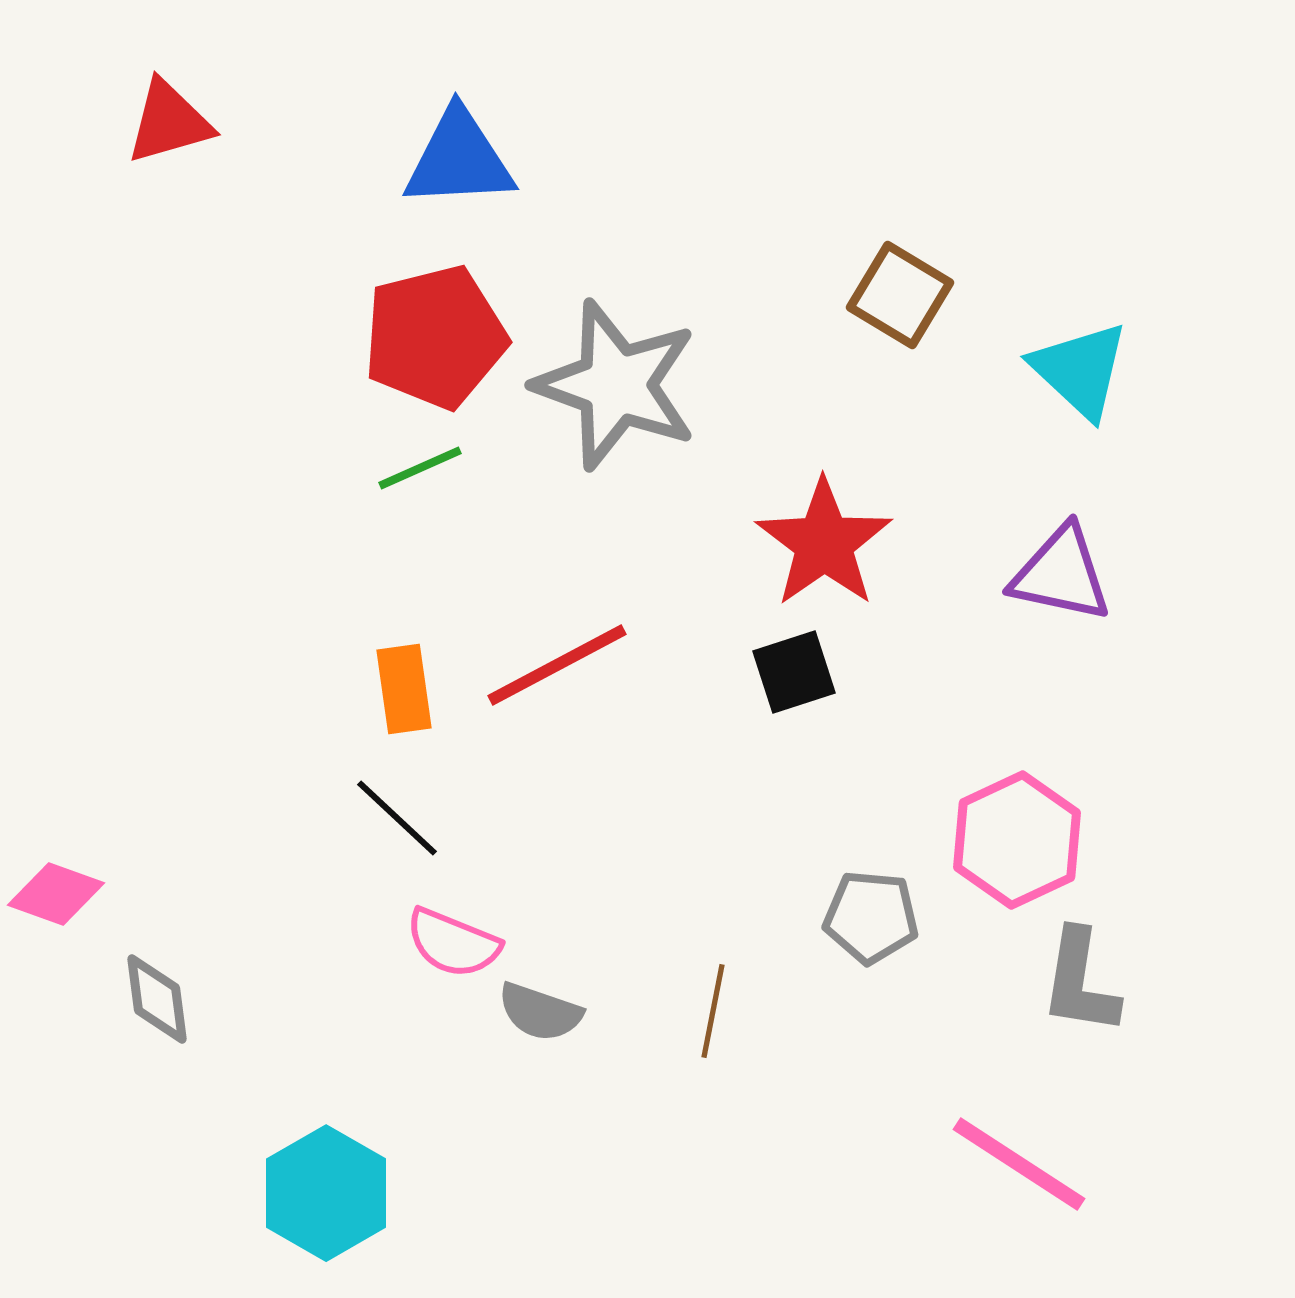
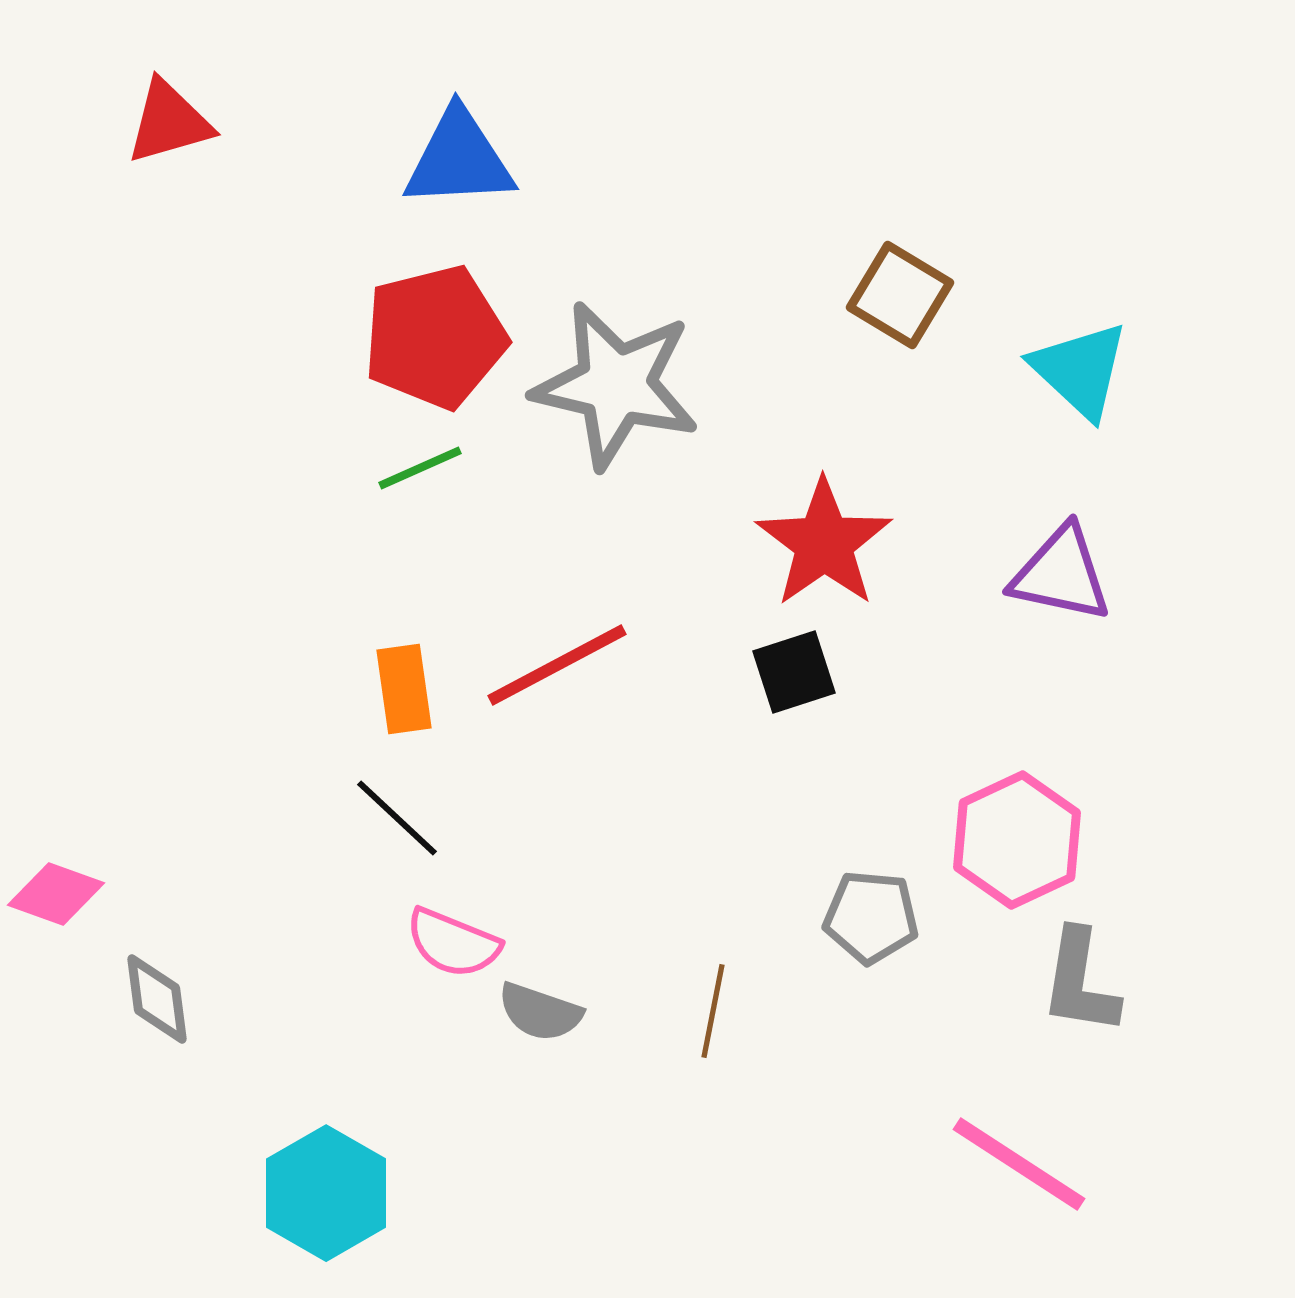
gray star: rotated 7 degrees counterclockwise
